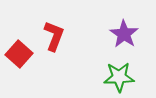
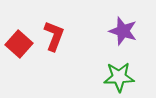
purple star: moved 1 px left, 3 px up; rotated 16 degrees counterclockwise
red square: moved 10 px up
